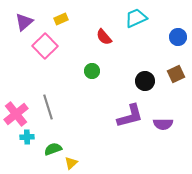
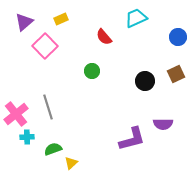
purple L-shape: moved 2 px right, 23 px down
